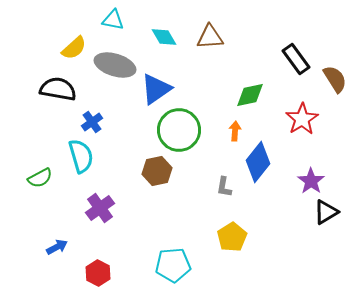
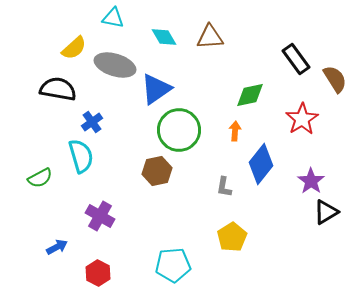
cyan triangle: moved 2 px up
blue diamond: moved 3 px right, 2 px down
purple cross: moved 8 px down; rotated 24 degrees counterclockwise
